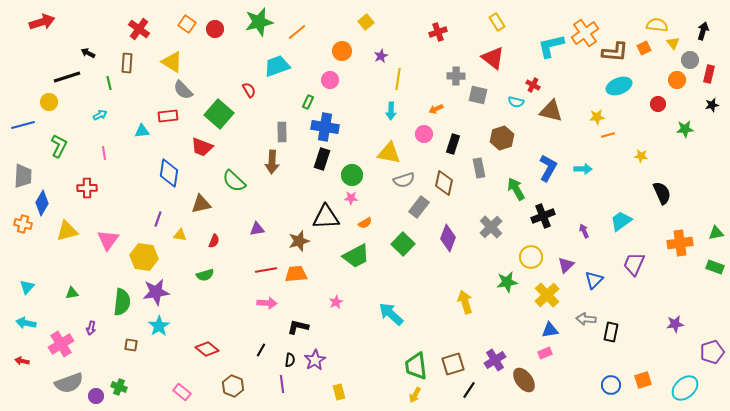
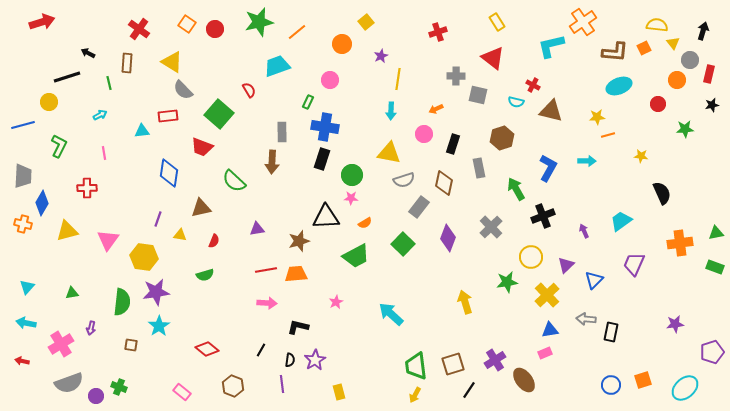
orange cross at (585, 33): moved 2 px left, 11 px up
orange circle at (342, 51): moved 7 px up
cyan arrow at (583, 169): moved 4 px right, 8 px up
brown triangle at (201, 204): moved 4 px down
